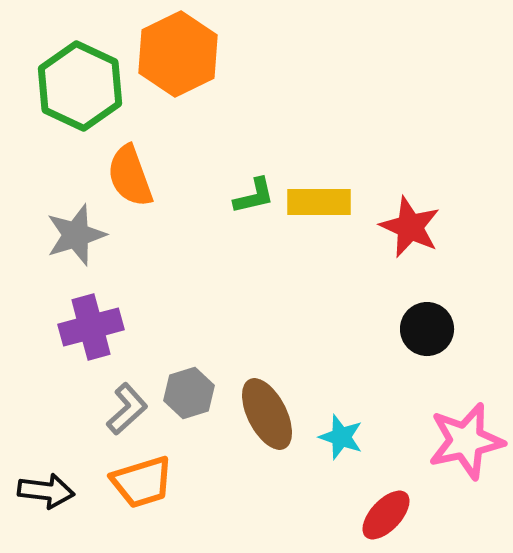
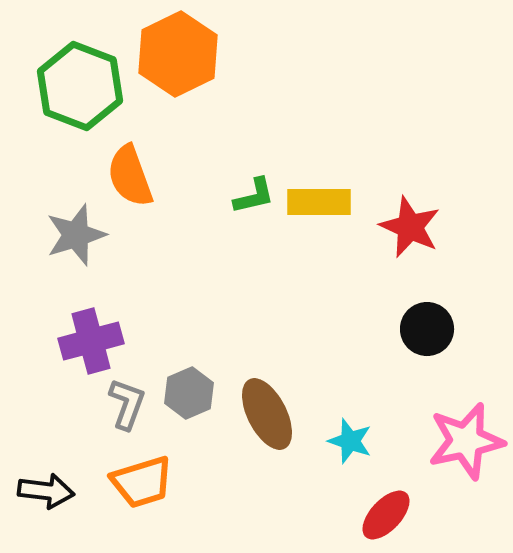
green hexagon: rotated 4 degrees counterclockwise
purple cross: moved 14 px down
gray hexagon: rotated 6 degrees counterclockwise
gray L-shape: moved 5 px up; rotated 28 degrees counterclockwise
cyan star: moved 9 px right, 4 px down
